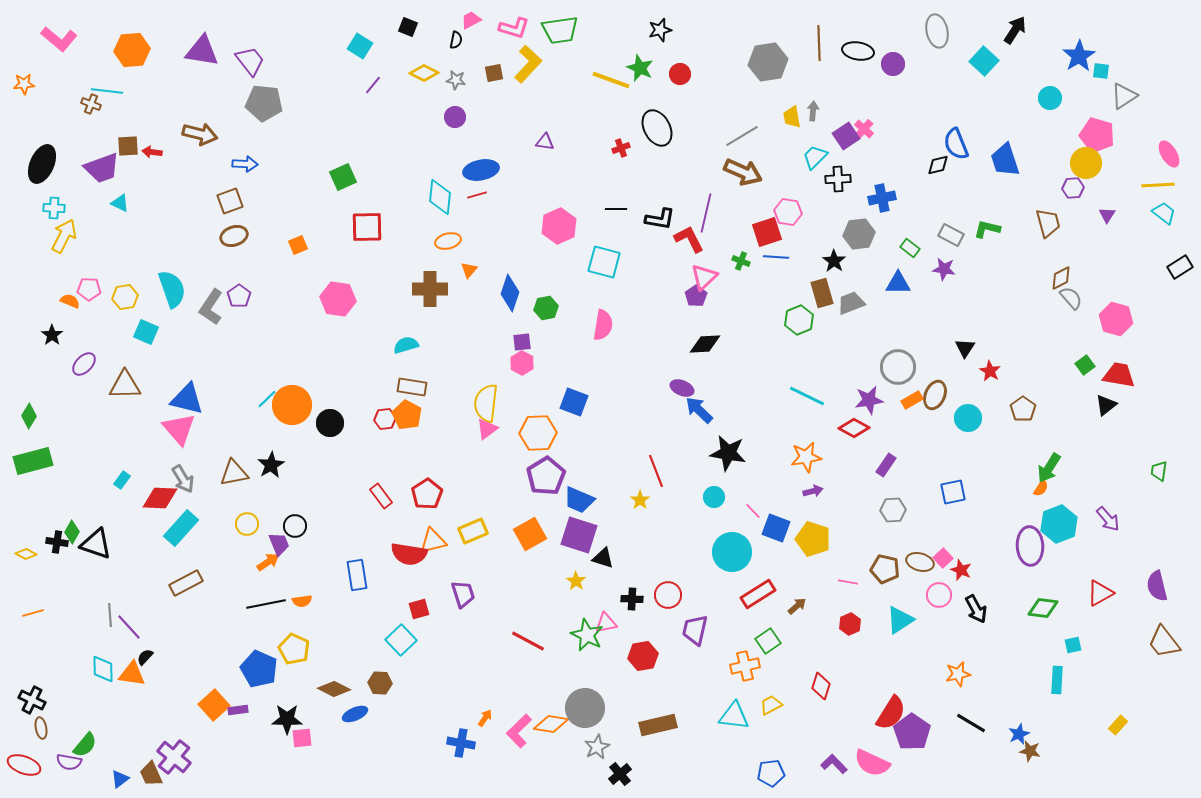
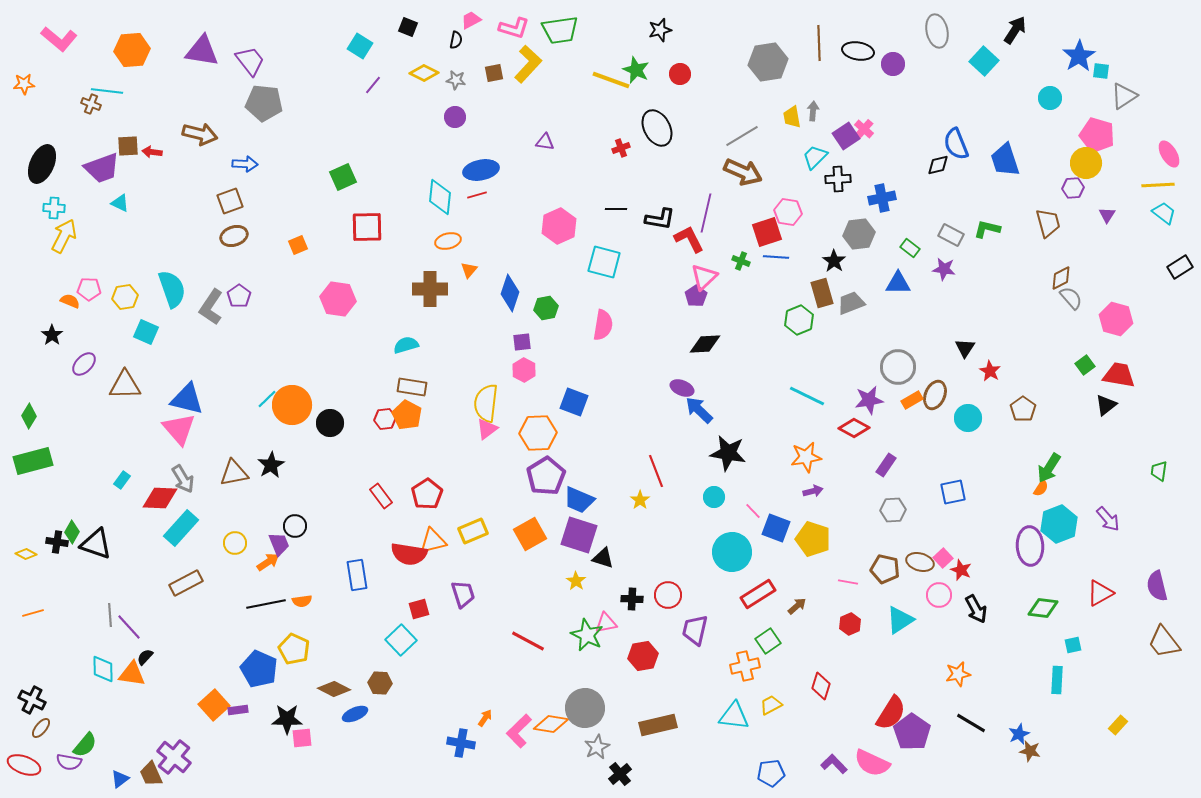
green star at (640, 68): moved 4 px left, 2 px down
pink hexagon at (522, 363): moved 2 px right, 7 px down
yellow circle at (247, 524): moved 12 px left, 19 px down
brown ellipse at (41, 728): rotated 50 degrees clockwise
